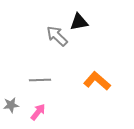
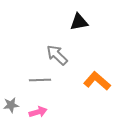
gray arrow: moved 19 px down
pink arrow: rotated 36 degrees clockwise
